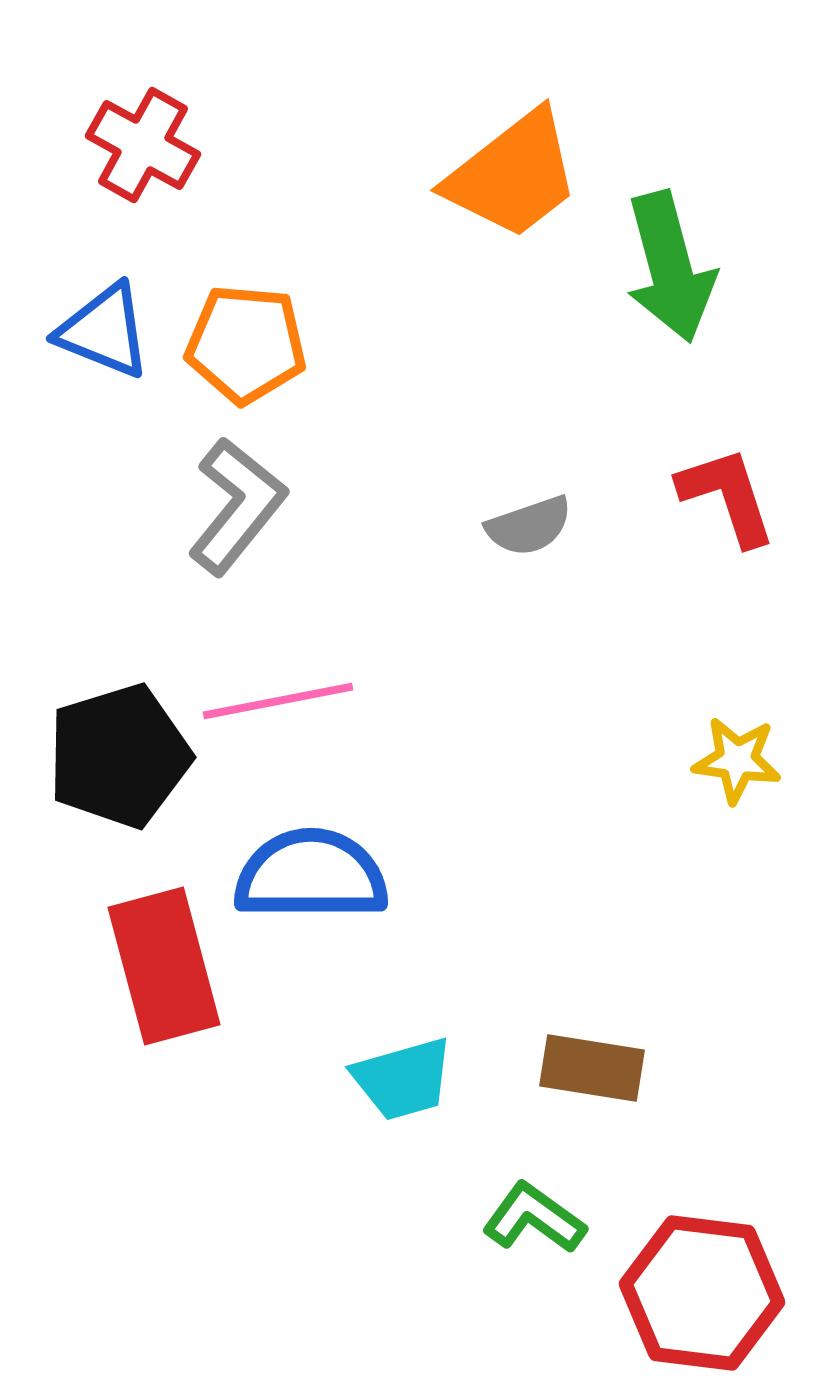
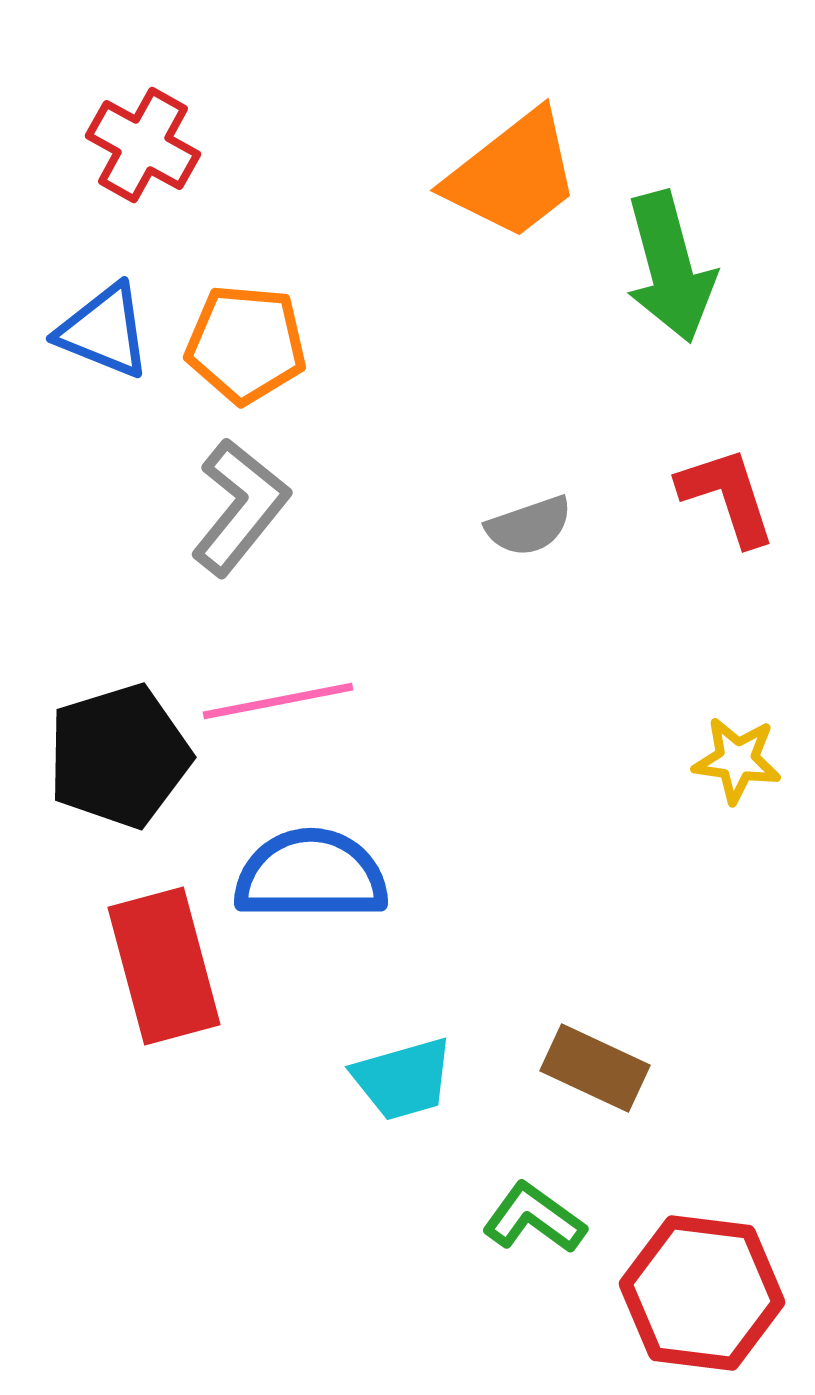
gray L-shape: moved 3 px right, 1 px down
brown rectangle: moved 3 px right; rotated 16 degrees clockwise
